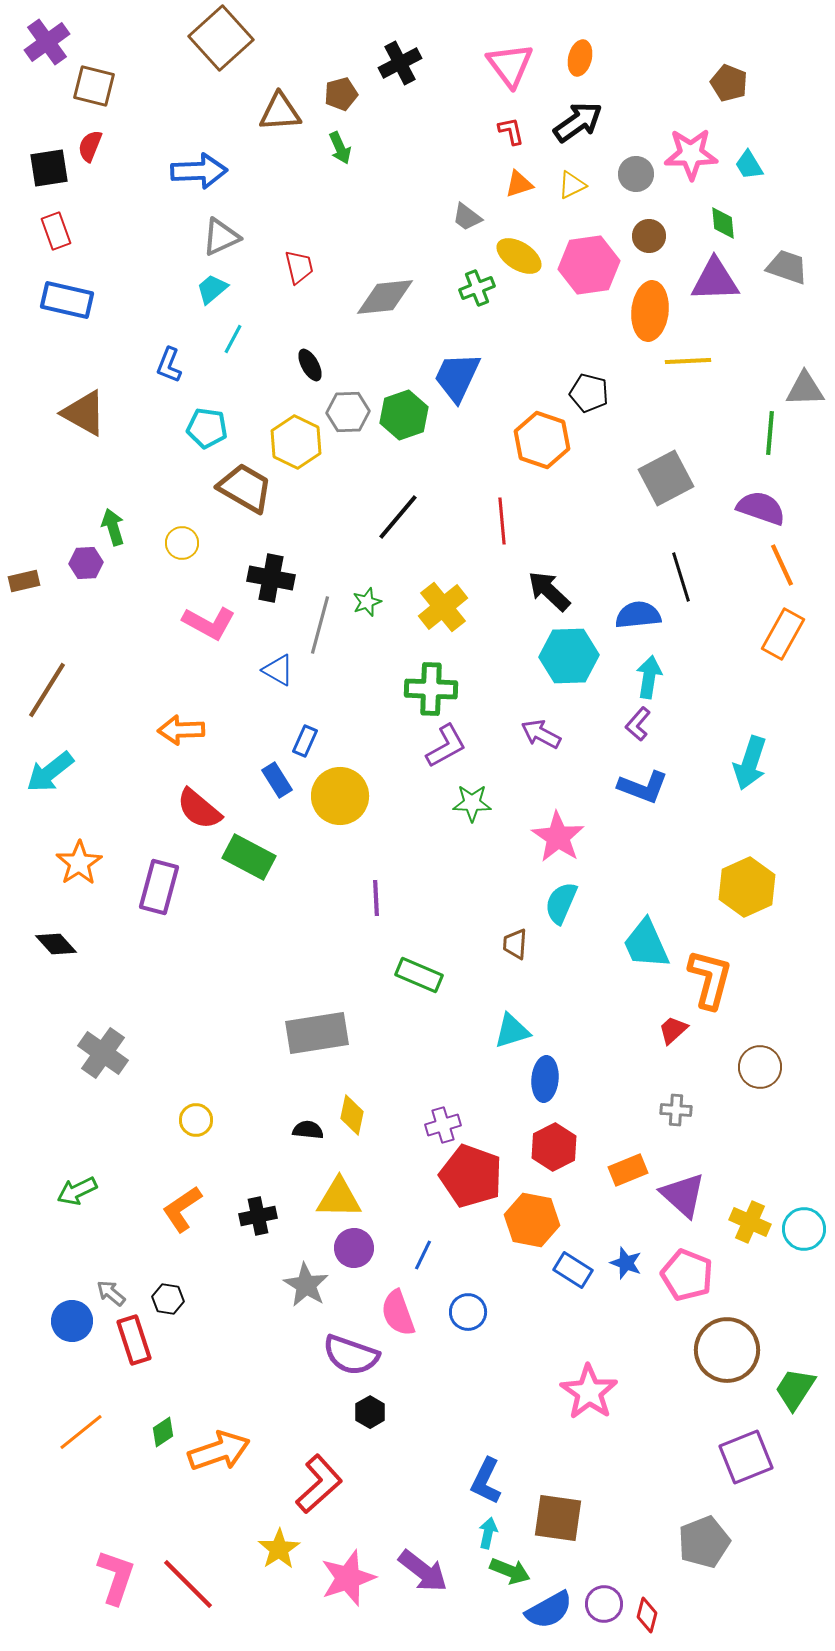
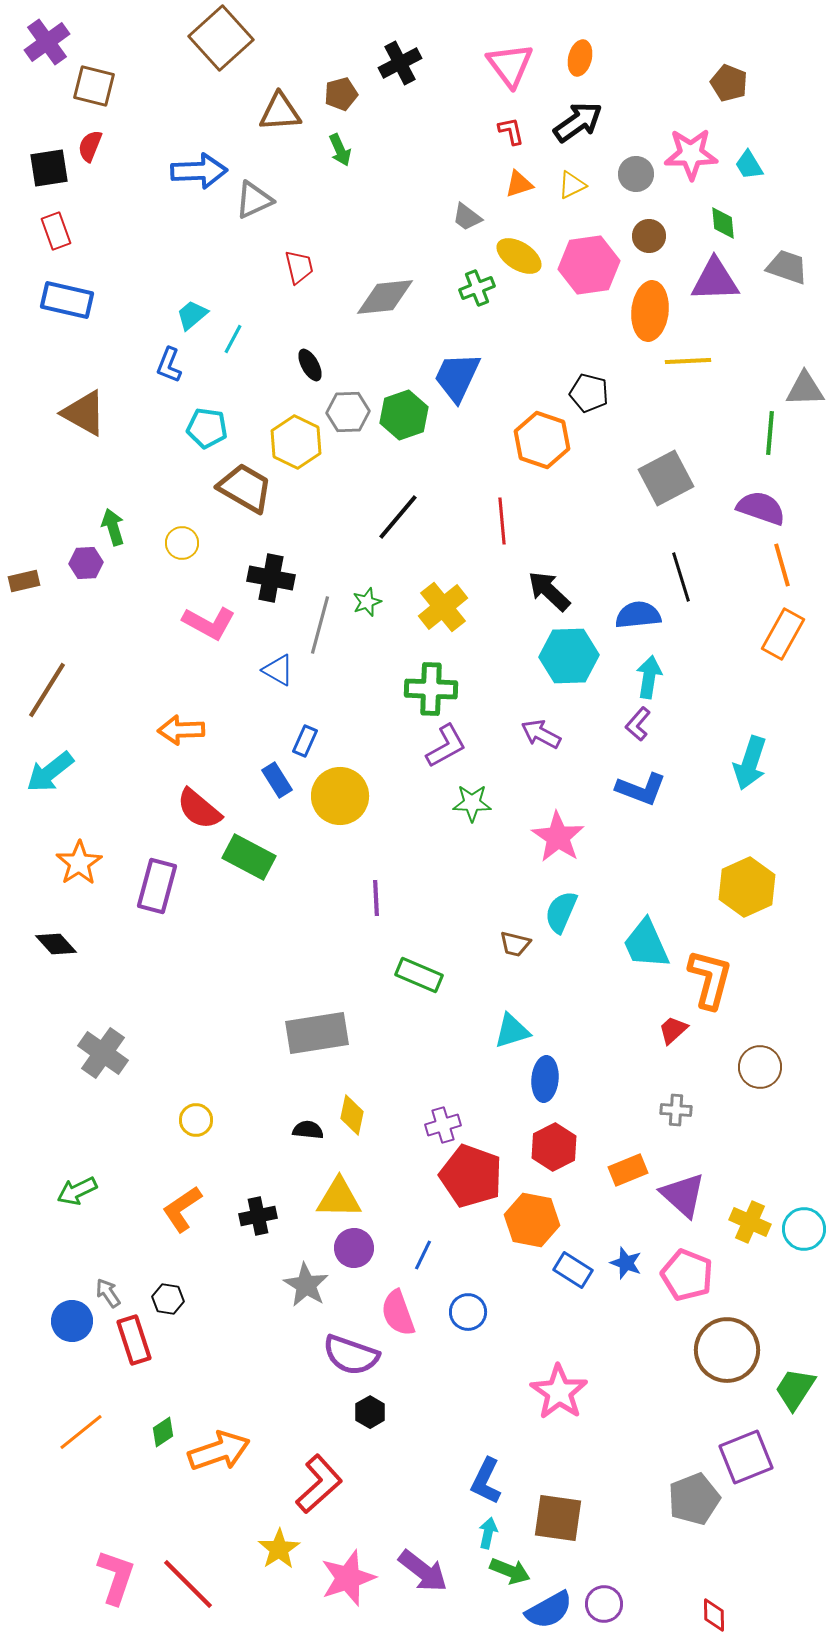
green arrow at (340, 148): moved 2 px down
gray triangle at (221, 237): moved 33 px right, 37 px up
cyan trapezoid at (212, 289): moved 20 px left, 26 px down
orange line at (782, 565): rotated 9 degrees clockwise
blue L-shape at (643, 787): moved 2 px left, 2 px down
purple rectangle at (159, 887): moved 2 px left, 1 px up
cyan semicircle at (561, 903): moved 9 px down
brown trapezoid at (515, 944): rotated 80 degrees counterclockwise
gray arrow at (111, 1293): moved 3 px left; rotated 16 degrees clockwise
pink star at (589, 1392): moved 30 px left
gray pentagon at (704, 1542): moved 10 px left, 43 px up
red diamond at (647, 1615): moved 67 px right; rotated 16 degrees counterclockwise
